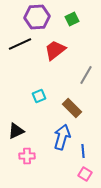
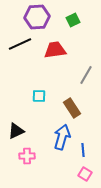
green square: moved 1 px right, 1 px down
red trapezoid: rotated 30 degrees clockwise
cyan square: rotated 24 degrees clockwise
brown rectangle: rotated 12 degrees clockwise
blue line: moved 1 px up
